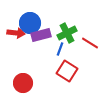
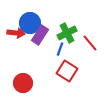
purple rectangle: moved 1 px left; rotated 42 degrees counterclockwise
red line: rotated 18 degrees clockwise
